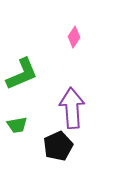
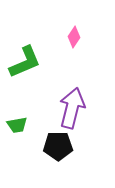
green L-shape: moved 3 px right, 12 px up
purple arrow: rotated 18 degrees clockwise
black pentagon: rotated 24 degrees clockwise
